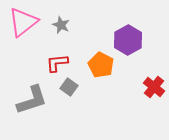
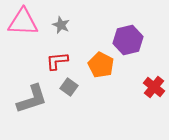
pink triangle: rotated 40 degrees clockwise
purple hexagon: rotated 16 degrees clockwise
red L-shape: moved 2 px up
gray L-shape: moved 1 px up
